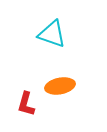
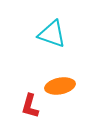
red L-shape: moved 4 px right, 2 px down
